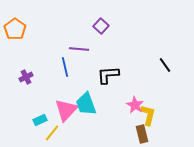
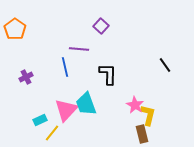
black L-shape: moved 1 px up; rotated 95 degrees clockwise
